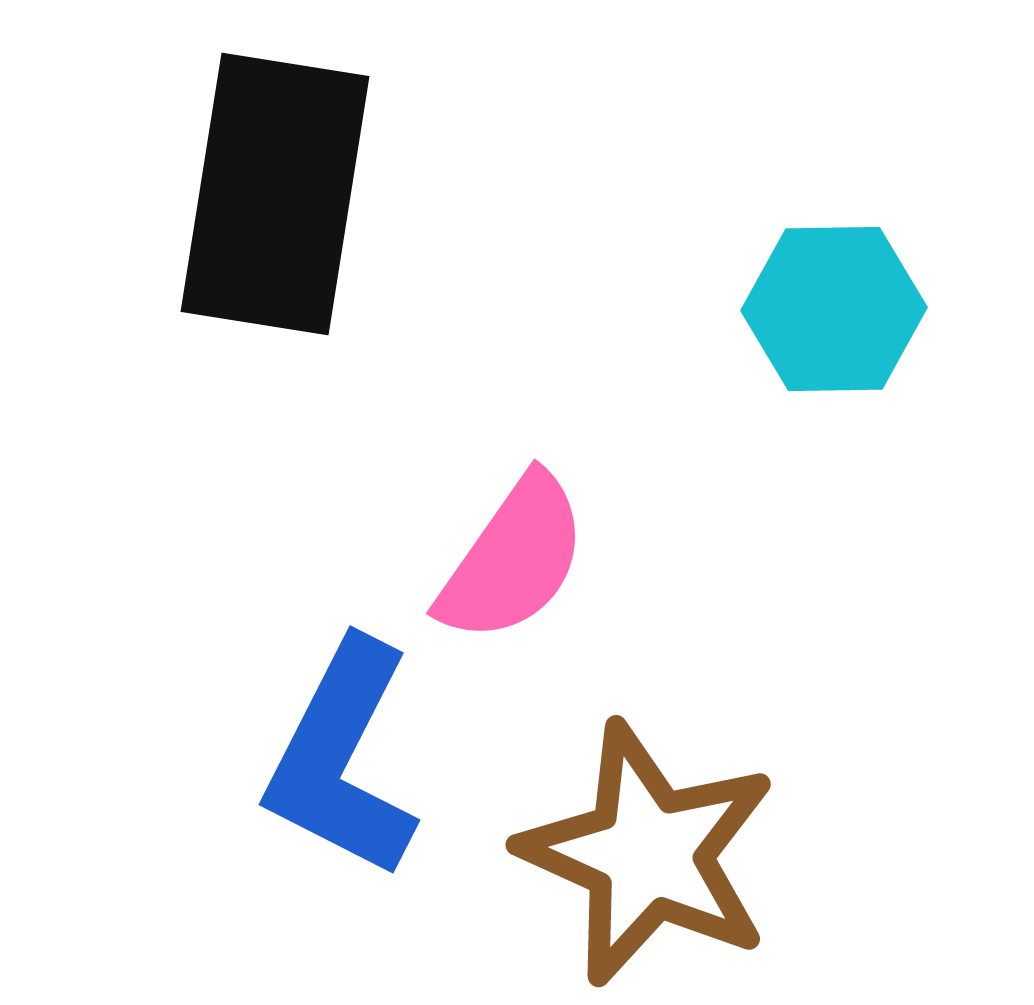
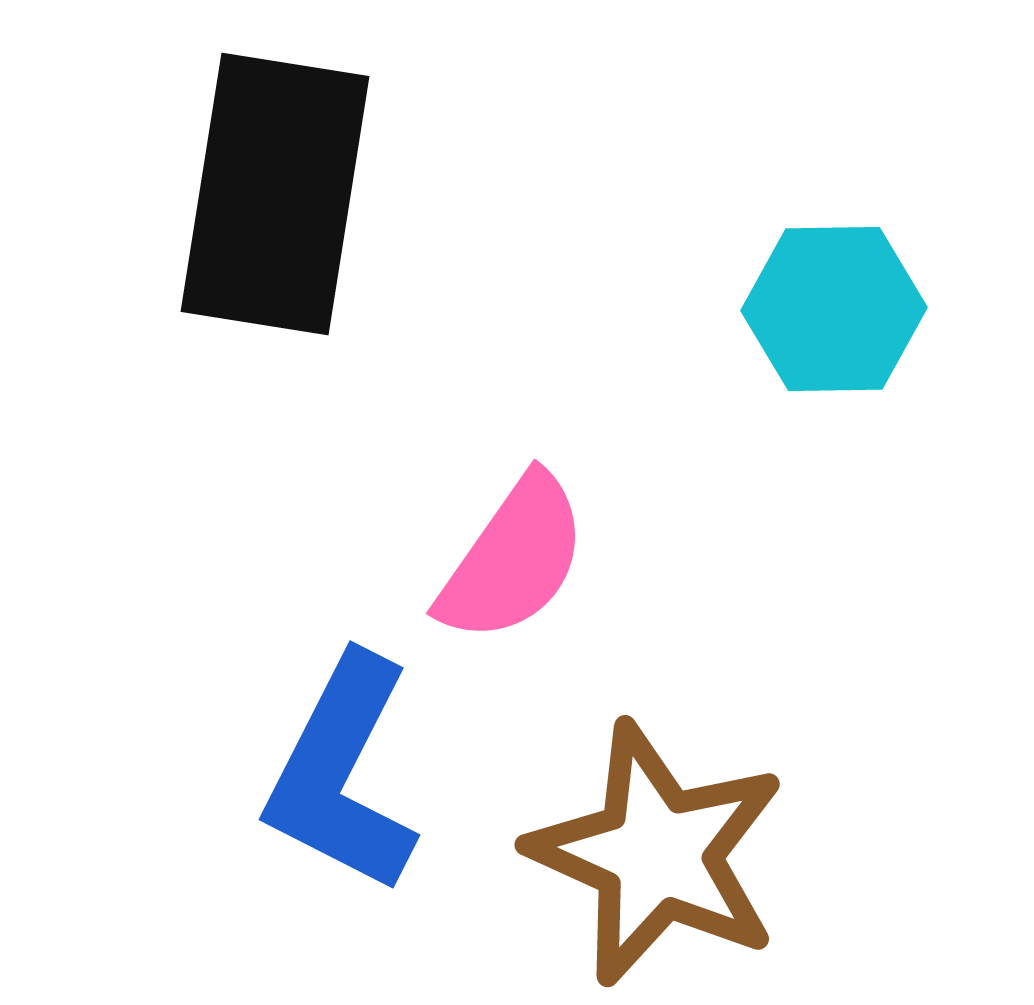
blue L-shape: moved 15 px down
brown star: moved 9 px right
